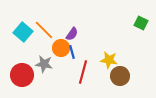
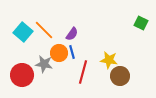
orange circle: moved 2 px left, 5 px down
